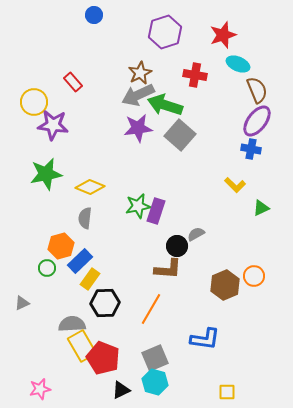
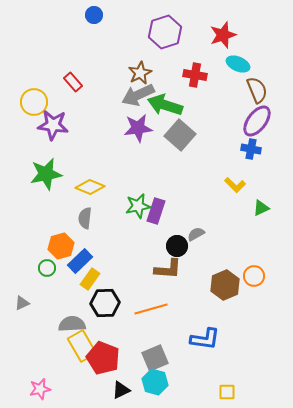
orange line at (151, 309): rotated 44 degrees clockwise
